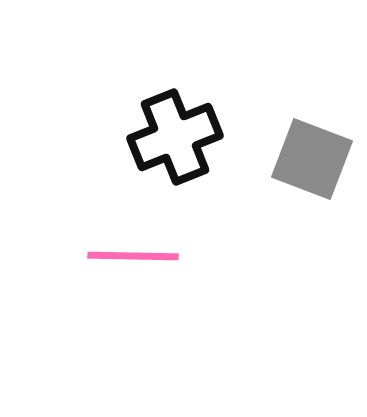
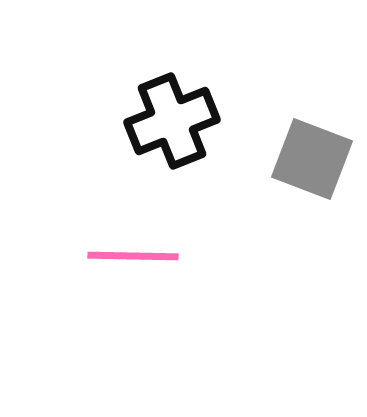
black cross: moved 3 px left, 16 px up
